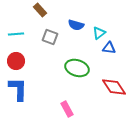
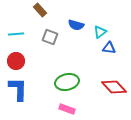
cyan triangle: moved 1 px right, 1 px up
green ellipse: moved 10 px left, 14 px down; rotated 30 degrees counterclockwise
red diamond: rotated 10 degrees counterclockwise
pink rectangle: rotated 42 degrees counterclockwise
